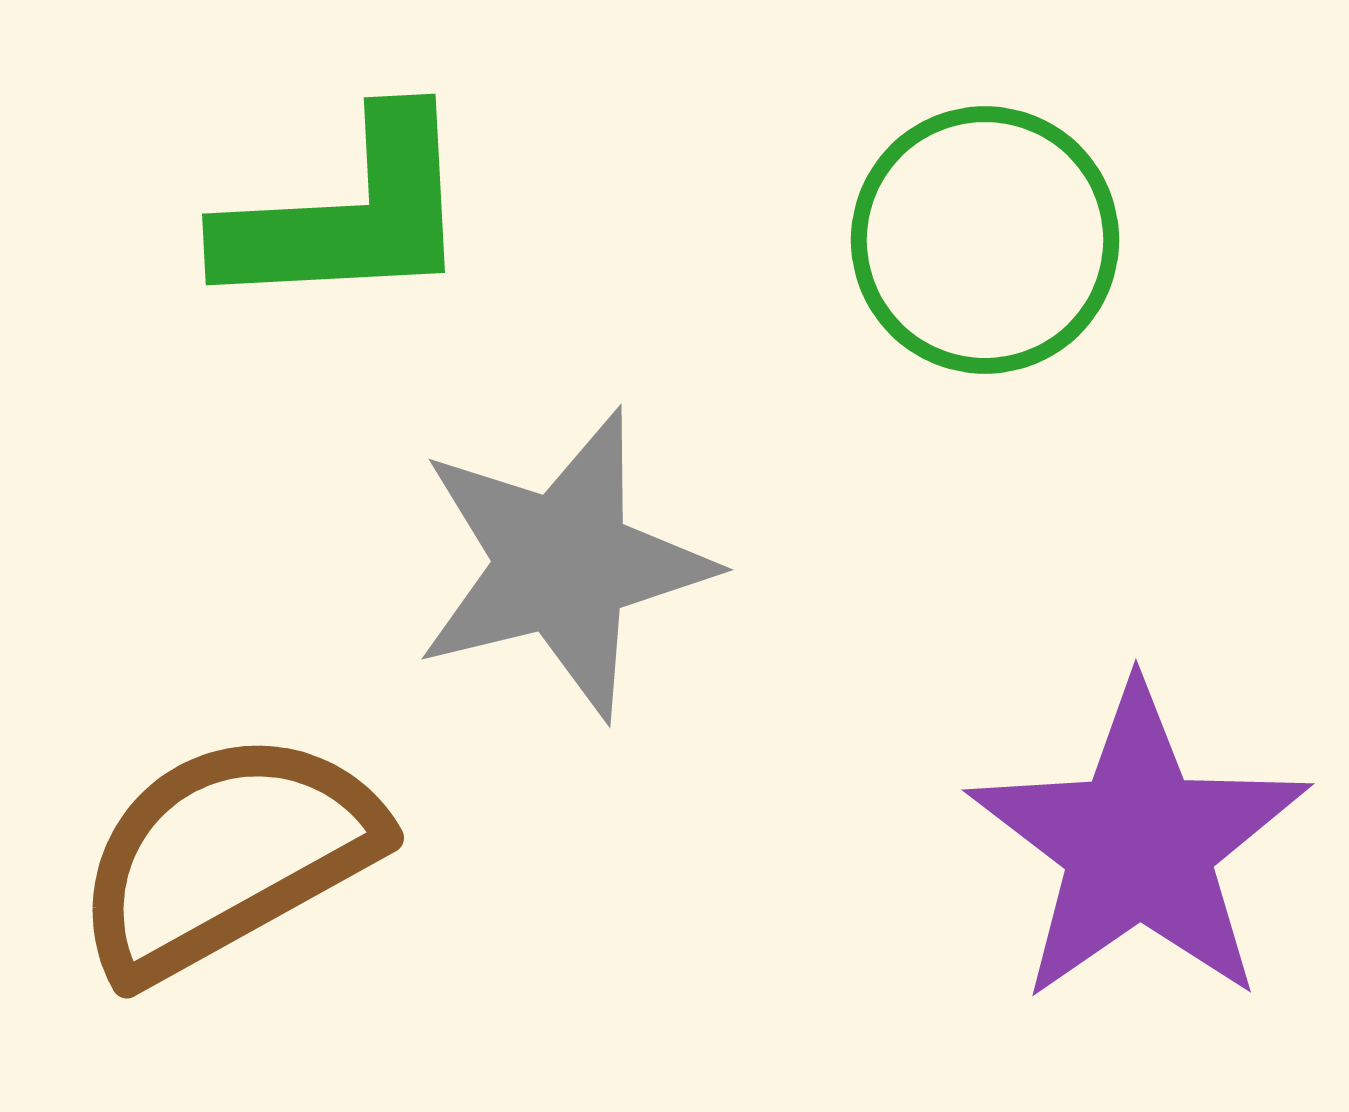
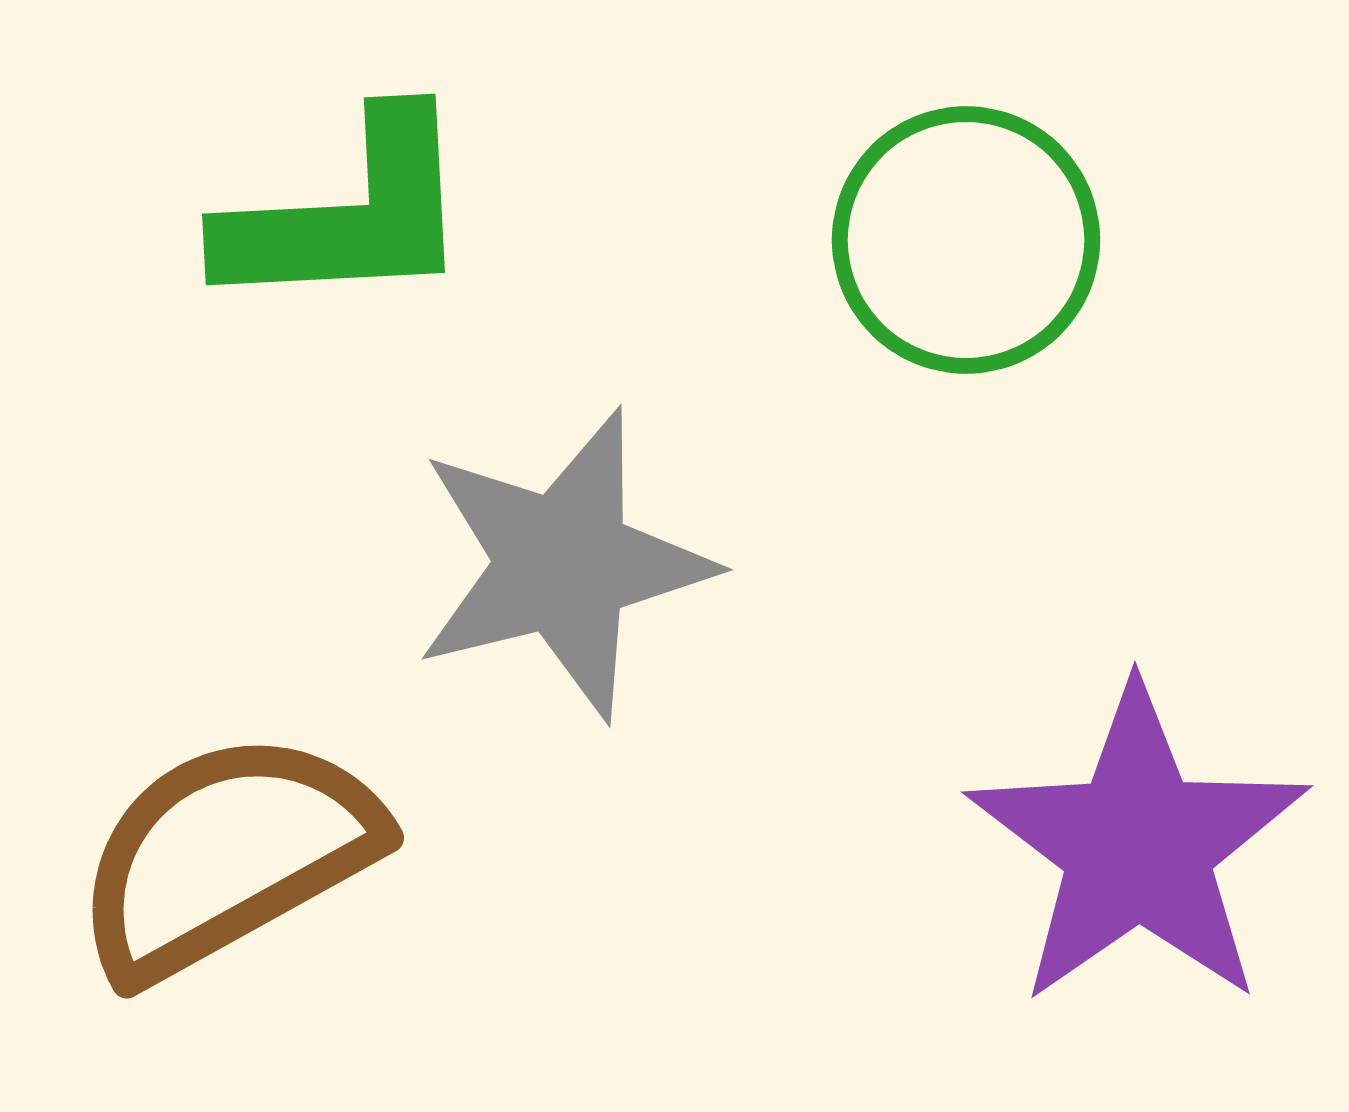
green circle: moved 19 px left
purple star: moved 1 px left, 2 px down
